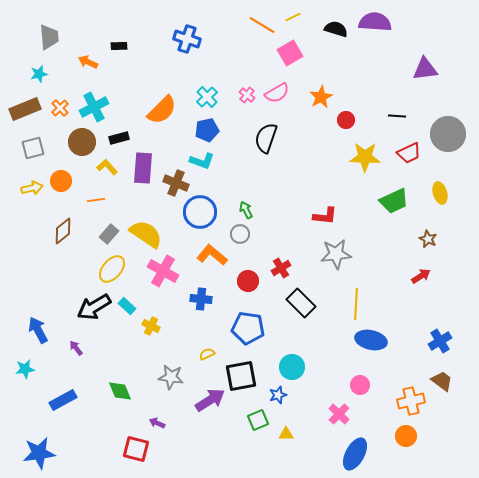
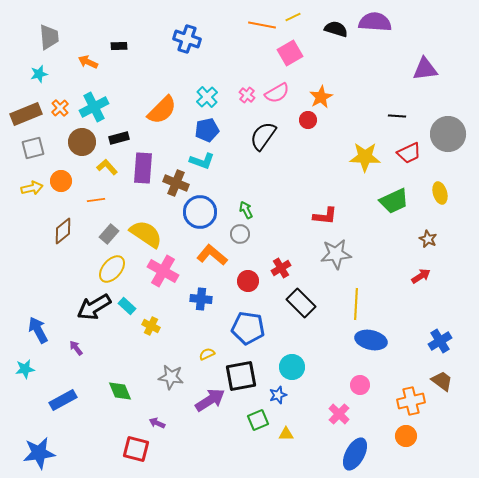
orange line at (262, 25): rotated 20 degrees counterclockwise
brown rectangle at (25, 109): moved 1 px right, 5 px down
red circle at (346, 120): moved 38 px left
black semicircle at (266, 138): moved 3 px left, 2 px up; rotated 16 degrees clockwise
